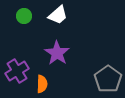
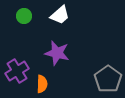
white trapezoid: moved 2 px right
purple star: rotated 20 degrees counterclockwise
